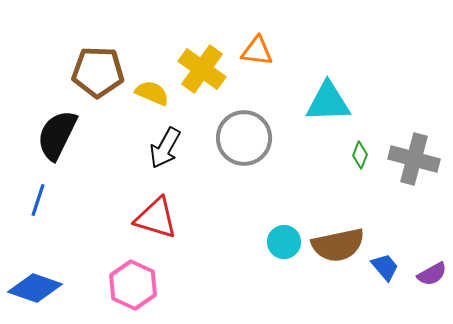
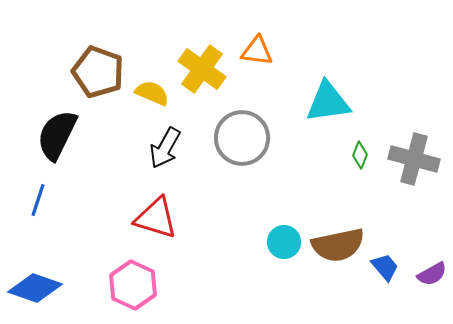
brown pentagon: rotated 18 degrees clockwise
cyan triangle: rotated 6 degrees counterclockwise
gray circle: moved 2 px left
